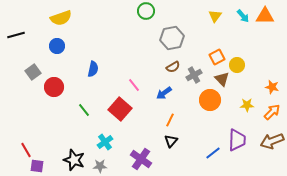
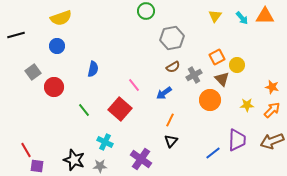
cyan arrow: moved 1 px left, 2 px down
orange arrow: moved 2 px up
cyan cross: rotated 28 degrees counterclockwise
